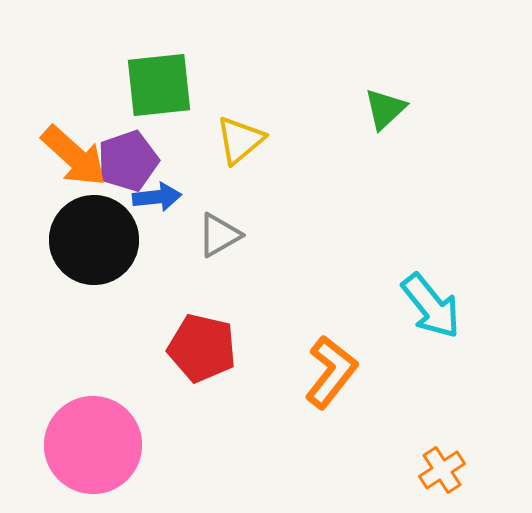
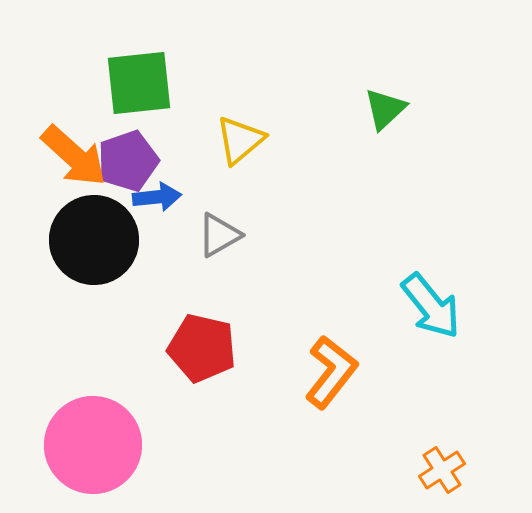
green square: moved 20 px left, 2 px up
